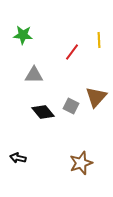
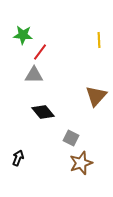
red line: moved 32 px left
brown triangle: moved 1 px up
gray square: moved 32 px down
black arrow: rotated 98 degrees clockwise
